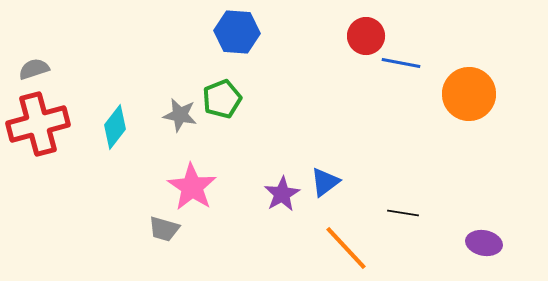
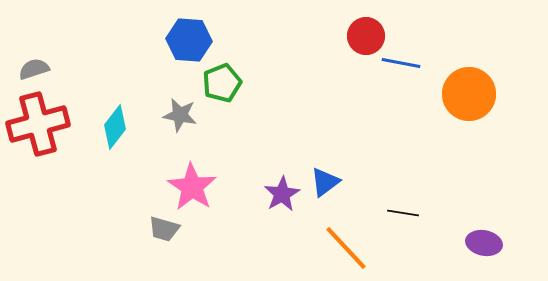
blue hexagon: moved 48 px left, 8 px down
green pentagon: moved 16 px up
